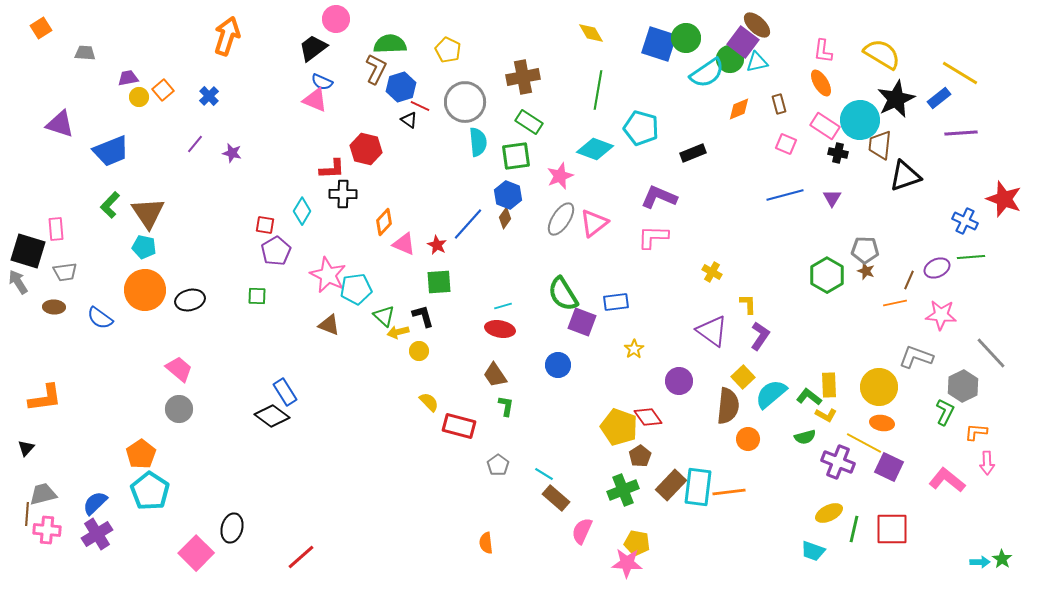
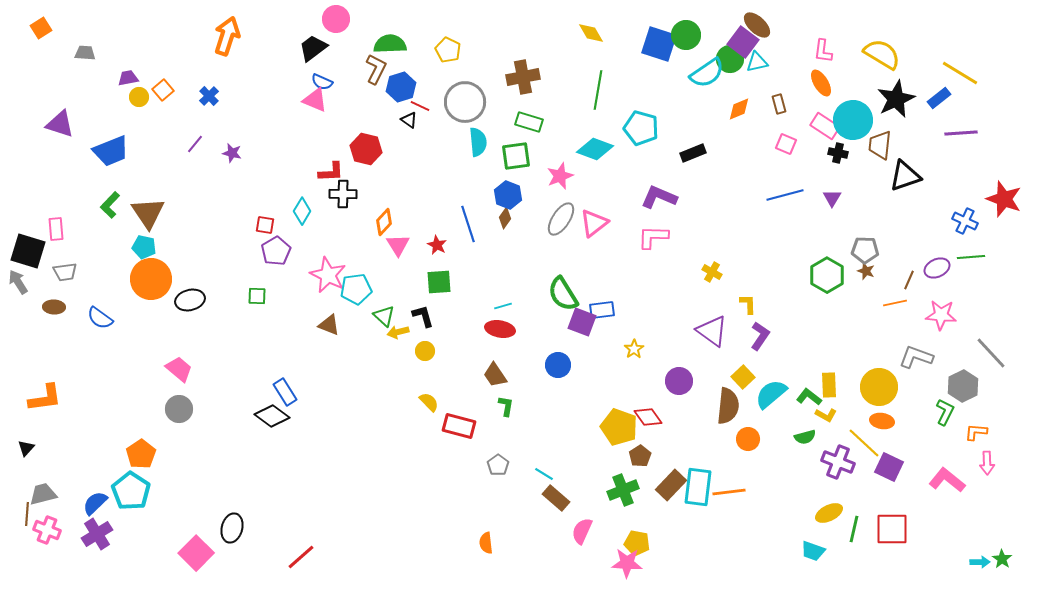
green circle at (686, 38): moved 3 px up
cyan circle at (860, 120): moved 7 px left
green rectangle at (529, 122): rotated 16 degrees counterclockwise
red L-shape at (332, 169): moved 1 px left, 3 px down
blue line at (468, 224): rotated 60 degrees counterclockwise
pink triangle at (404, 244): moved 6 px left, 1 px down; rotated 35 degrees clockwise
orange circle at (145, 290): moved 6 px right, 11 px up
blue rectangle at (616, 302): moved 14 px left, 8 px down
yellow circle at (419, 351): moved 6 px right
orange ellipse at (882, 423): moved 2 px up
yellow line at (864, 443): rotated 15 degrees clockwise
cyan pentagon at (150, 491): moved 19 px left
pink cross at (47, 530): rotated 16 degrees clockwise
